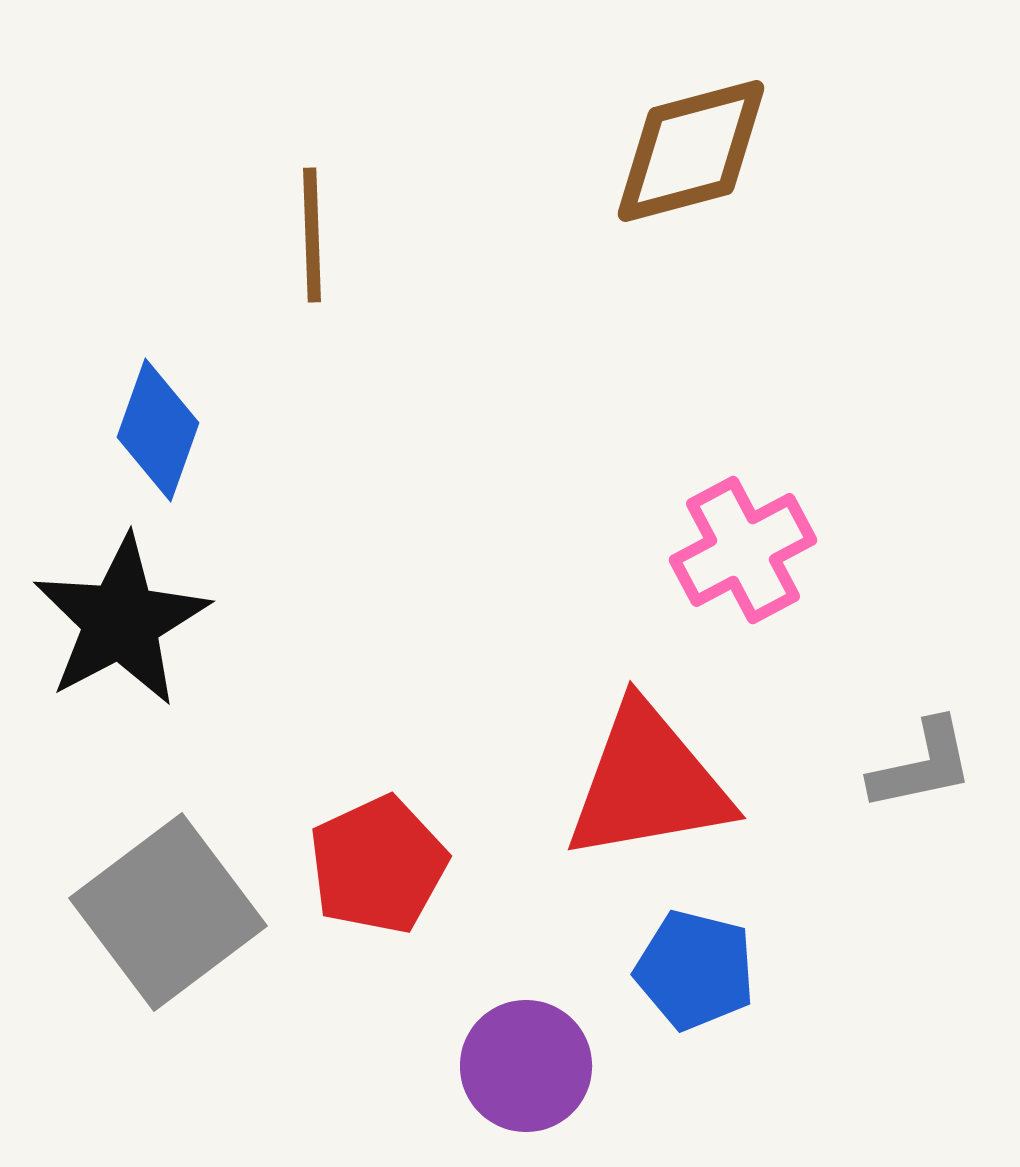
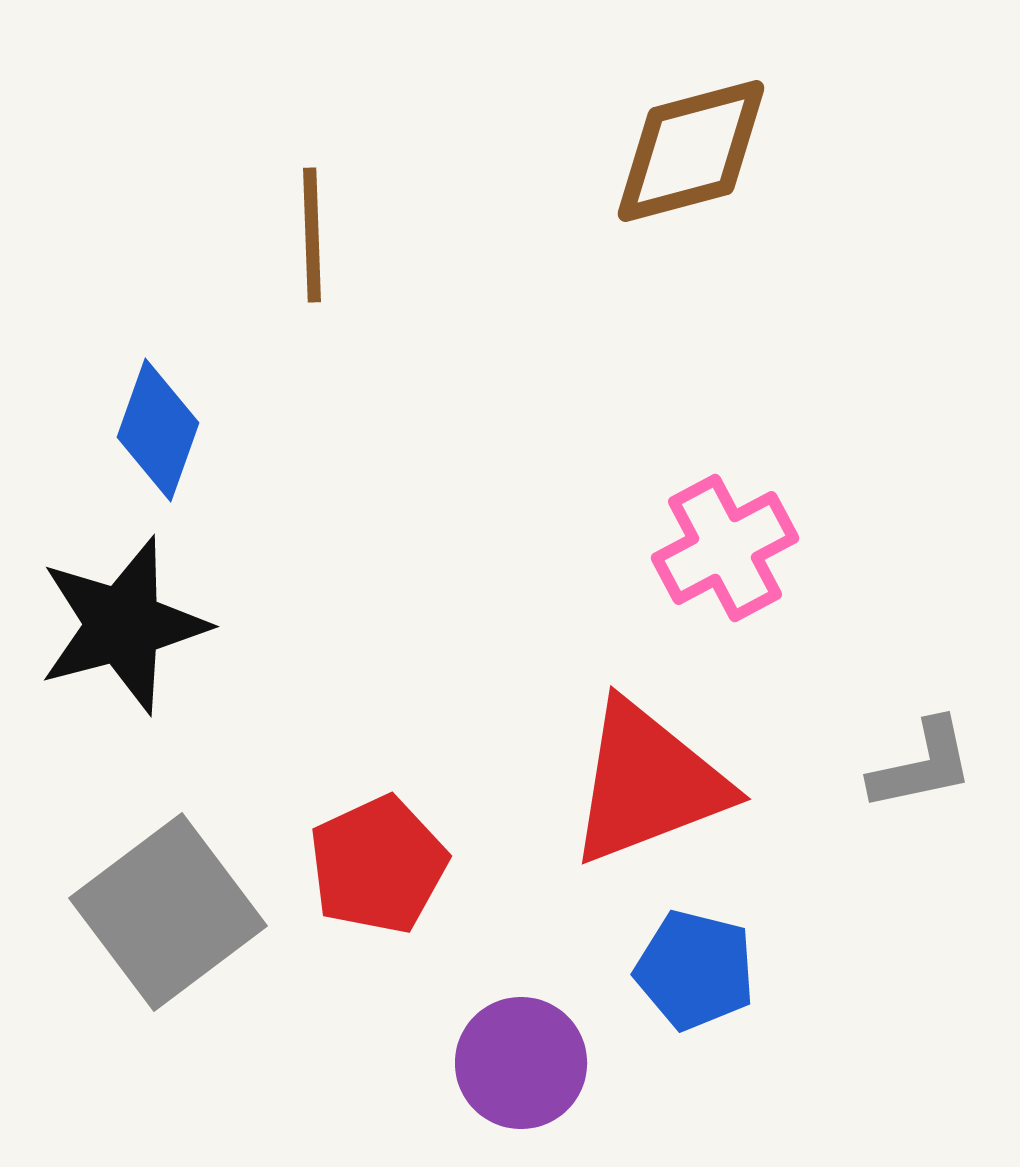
pink cross: moved 18 px left, 2 px up
black star: moved 2 px right, 4 px down; rotated 13 degrees clockwise
red triangle: rotated 11 degrees counterclockwise
purple circle: moved 5 px left, 3 px up
